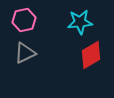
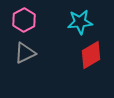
pink hexagon: rotated 15 degrees counterclockwise
